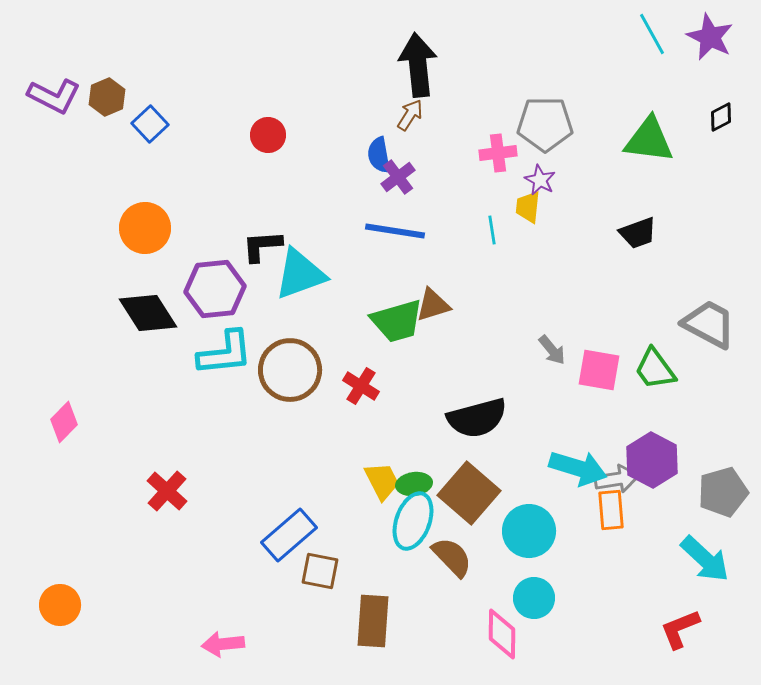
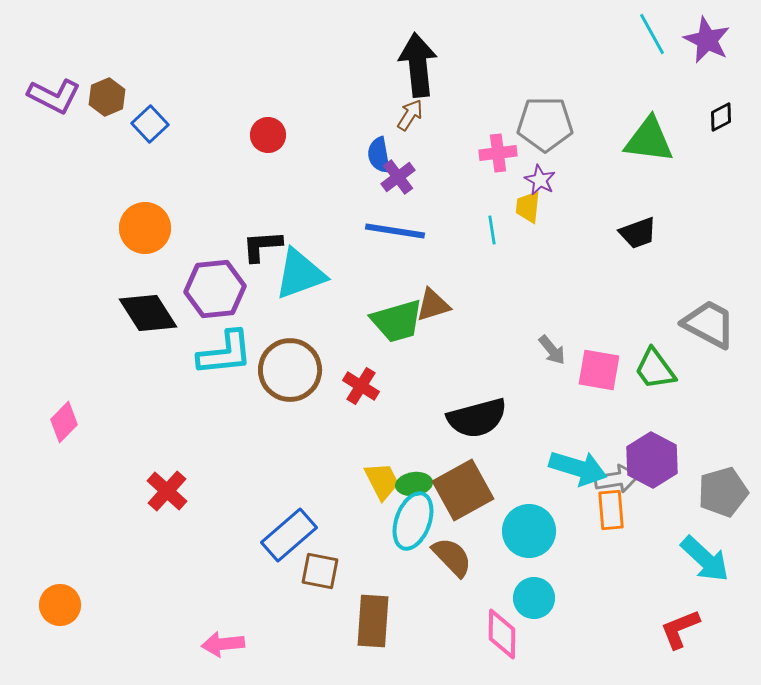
purple star at (710, 37): moved 3 px left, 3 px down
brown square at (469, 493): moved 6 px left, 3 px up; rotated 20 degrees clockwise
